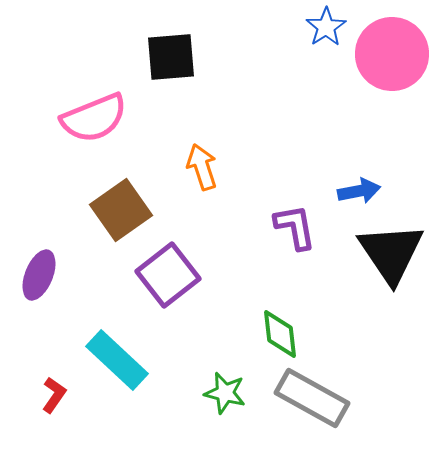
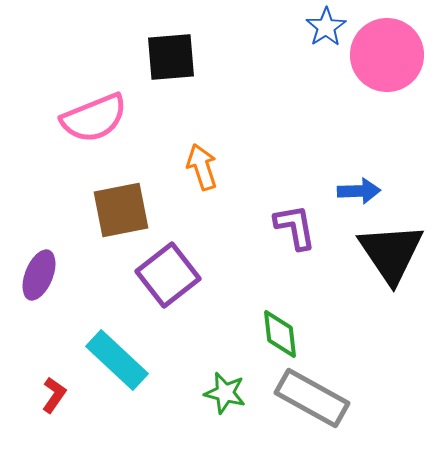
pink circle: moved 5 px left, 1 px down
blue arrow: rotated 9 degrees clockwise
brown square: rotated 24 degrees clockwise
